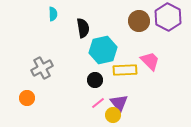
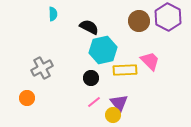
black semicircle: moved 6 px right, 1 px up; rotated 54 degrees counterclockwise
black circle: moved 4 px left, 2 px up
pink line: moved 4 px left, 1 px up
